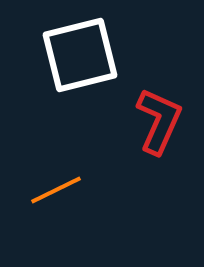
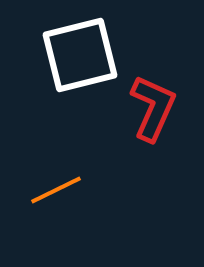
red L-shape: moved 6 px left, 13 px up
